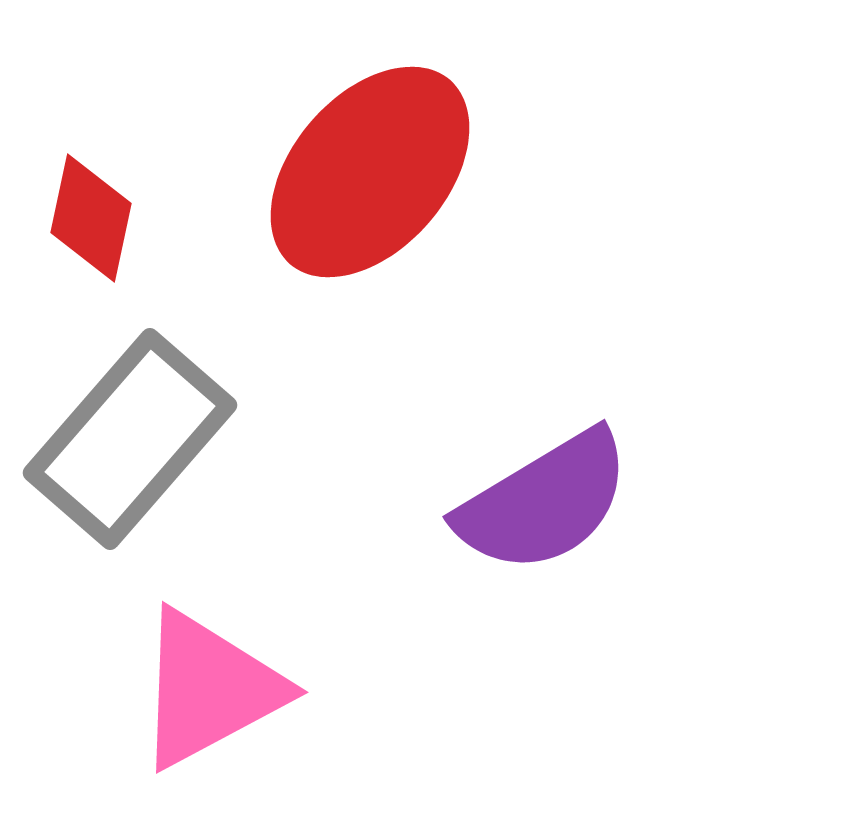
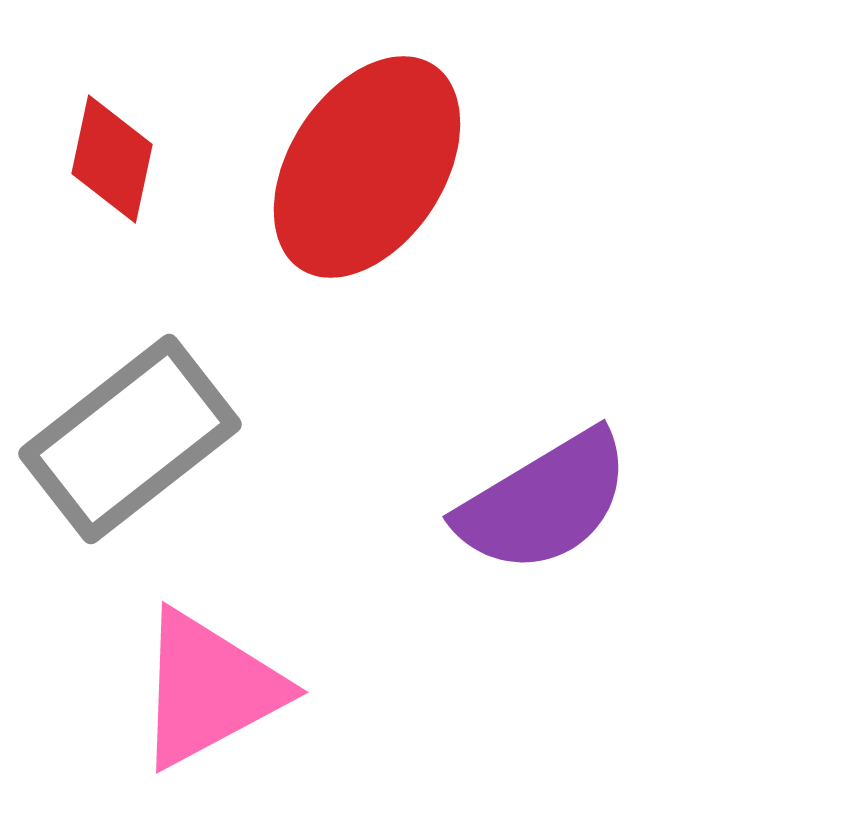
red ellipse: moved 3 px left, 5 px up; rotated 8 degrees counterclockwise
red diamond: moved 21 px right, 59 px up
gray rectangle: rotated 11 degrees clockwise
